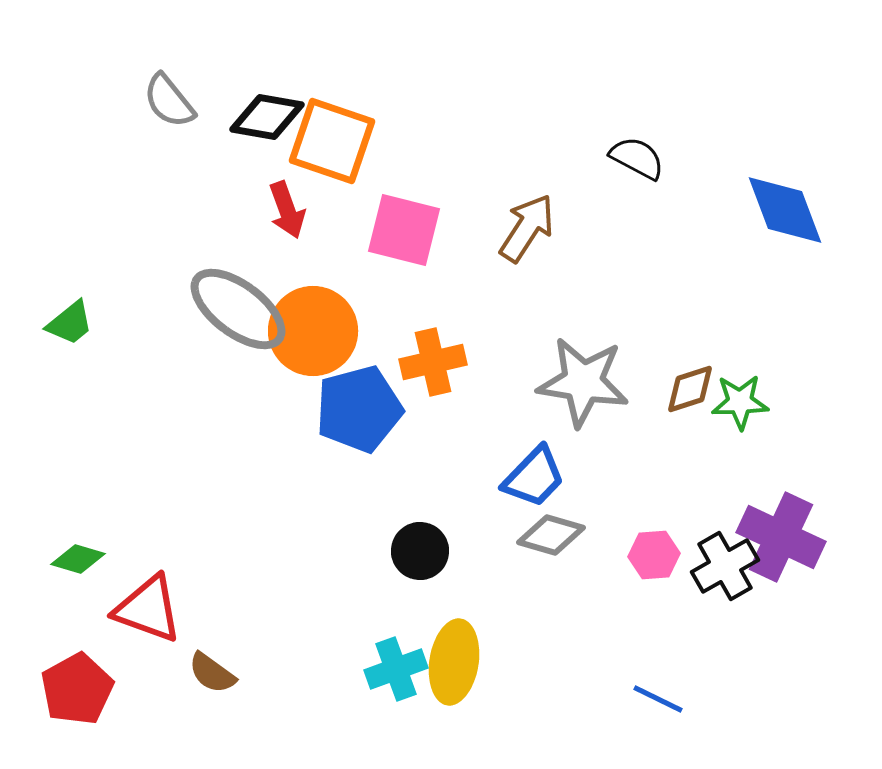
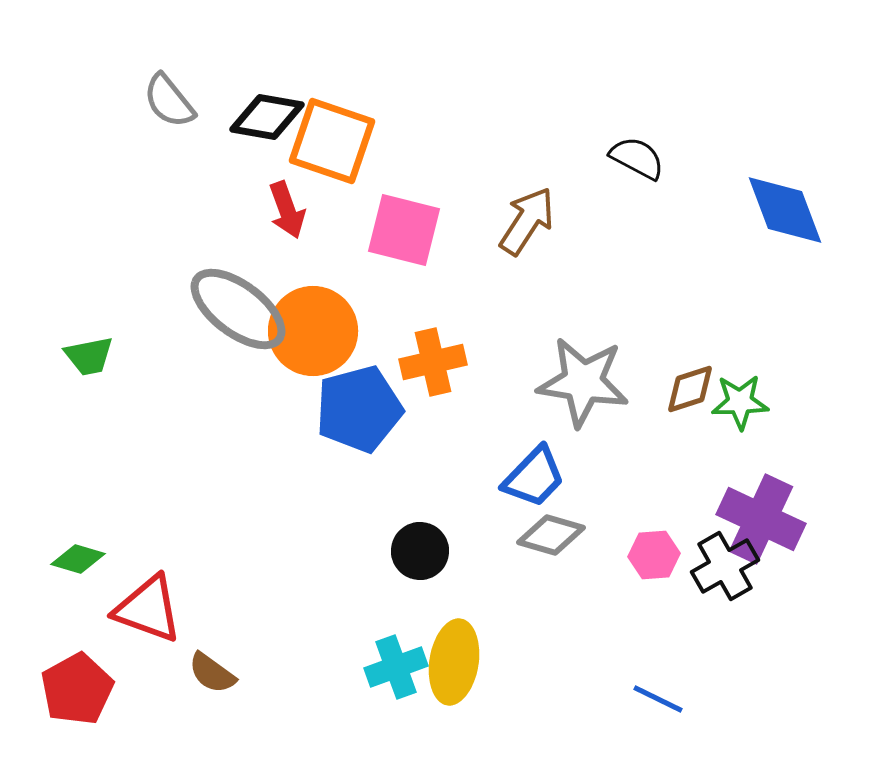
brown arrow: moved 7 px up
green trapezoid: moved 19 px right, 33 px down; rotated 28 degrees clockwise
purple cross: moved 20 px left, 18 px up
cyan cross: moved 2 px up
